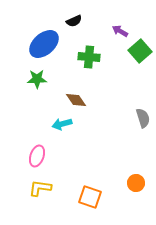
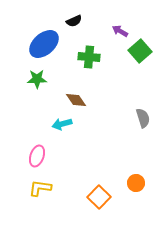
orange square: moved 9 px right; rotated 25 degrees clockwise
